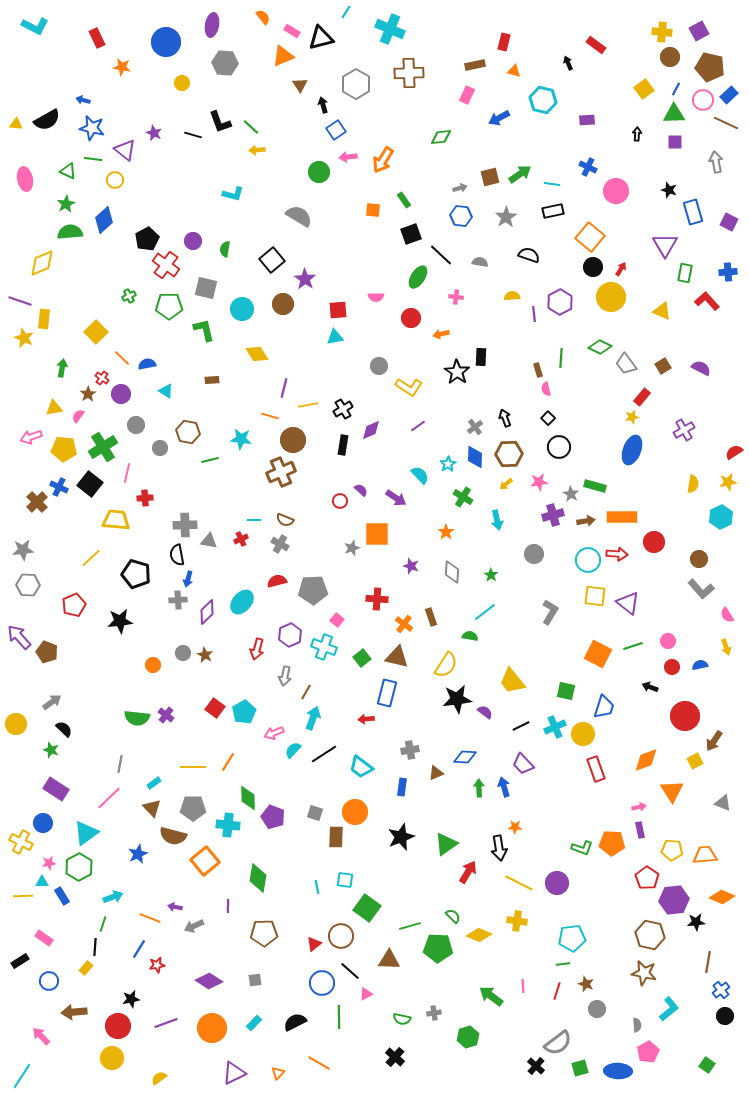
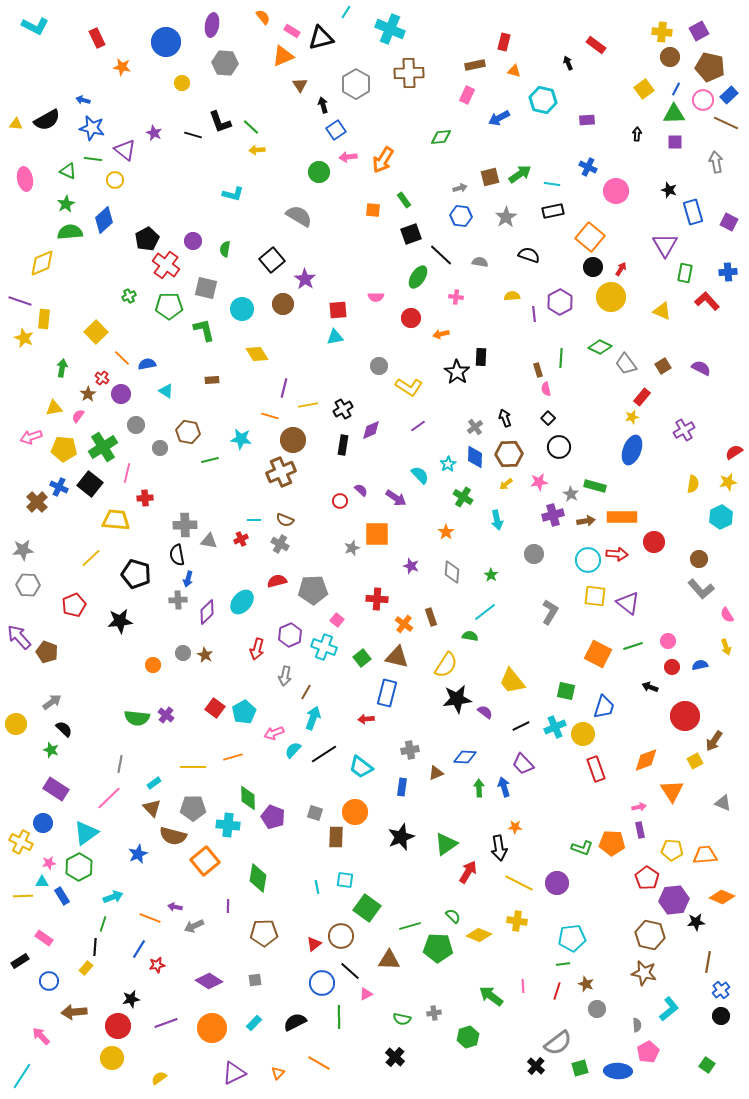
orange line at (228, 762): moved 5 px right, 5 px up; rotated 42 degrees clockwise
black circle at (725, 1016): moved 4 px left
